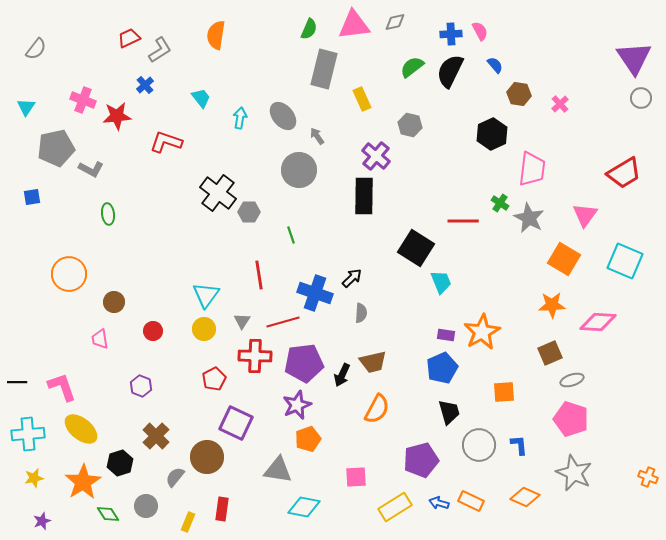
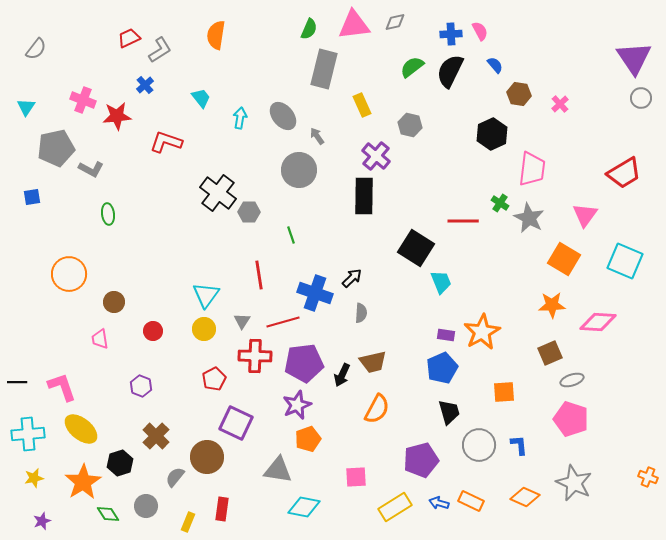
yellow rectangle at (362, 99): moved 6 px down
gray star at (574, 473): moved 10 px down
